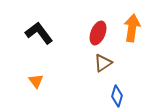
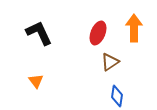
orange arrow: moved 2 px right; rotated 8 degrees counterclockwise
black L-shape: rotated 12 degrees clockwise
brown triangle: moved 7 px right, 1 px up
blue diamond: rotated 10 degrees counterclockwise
